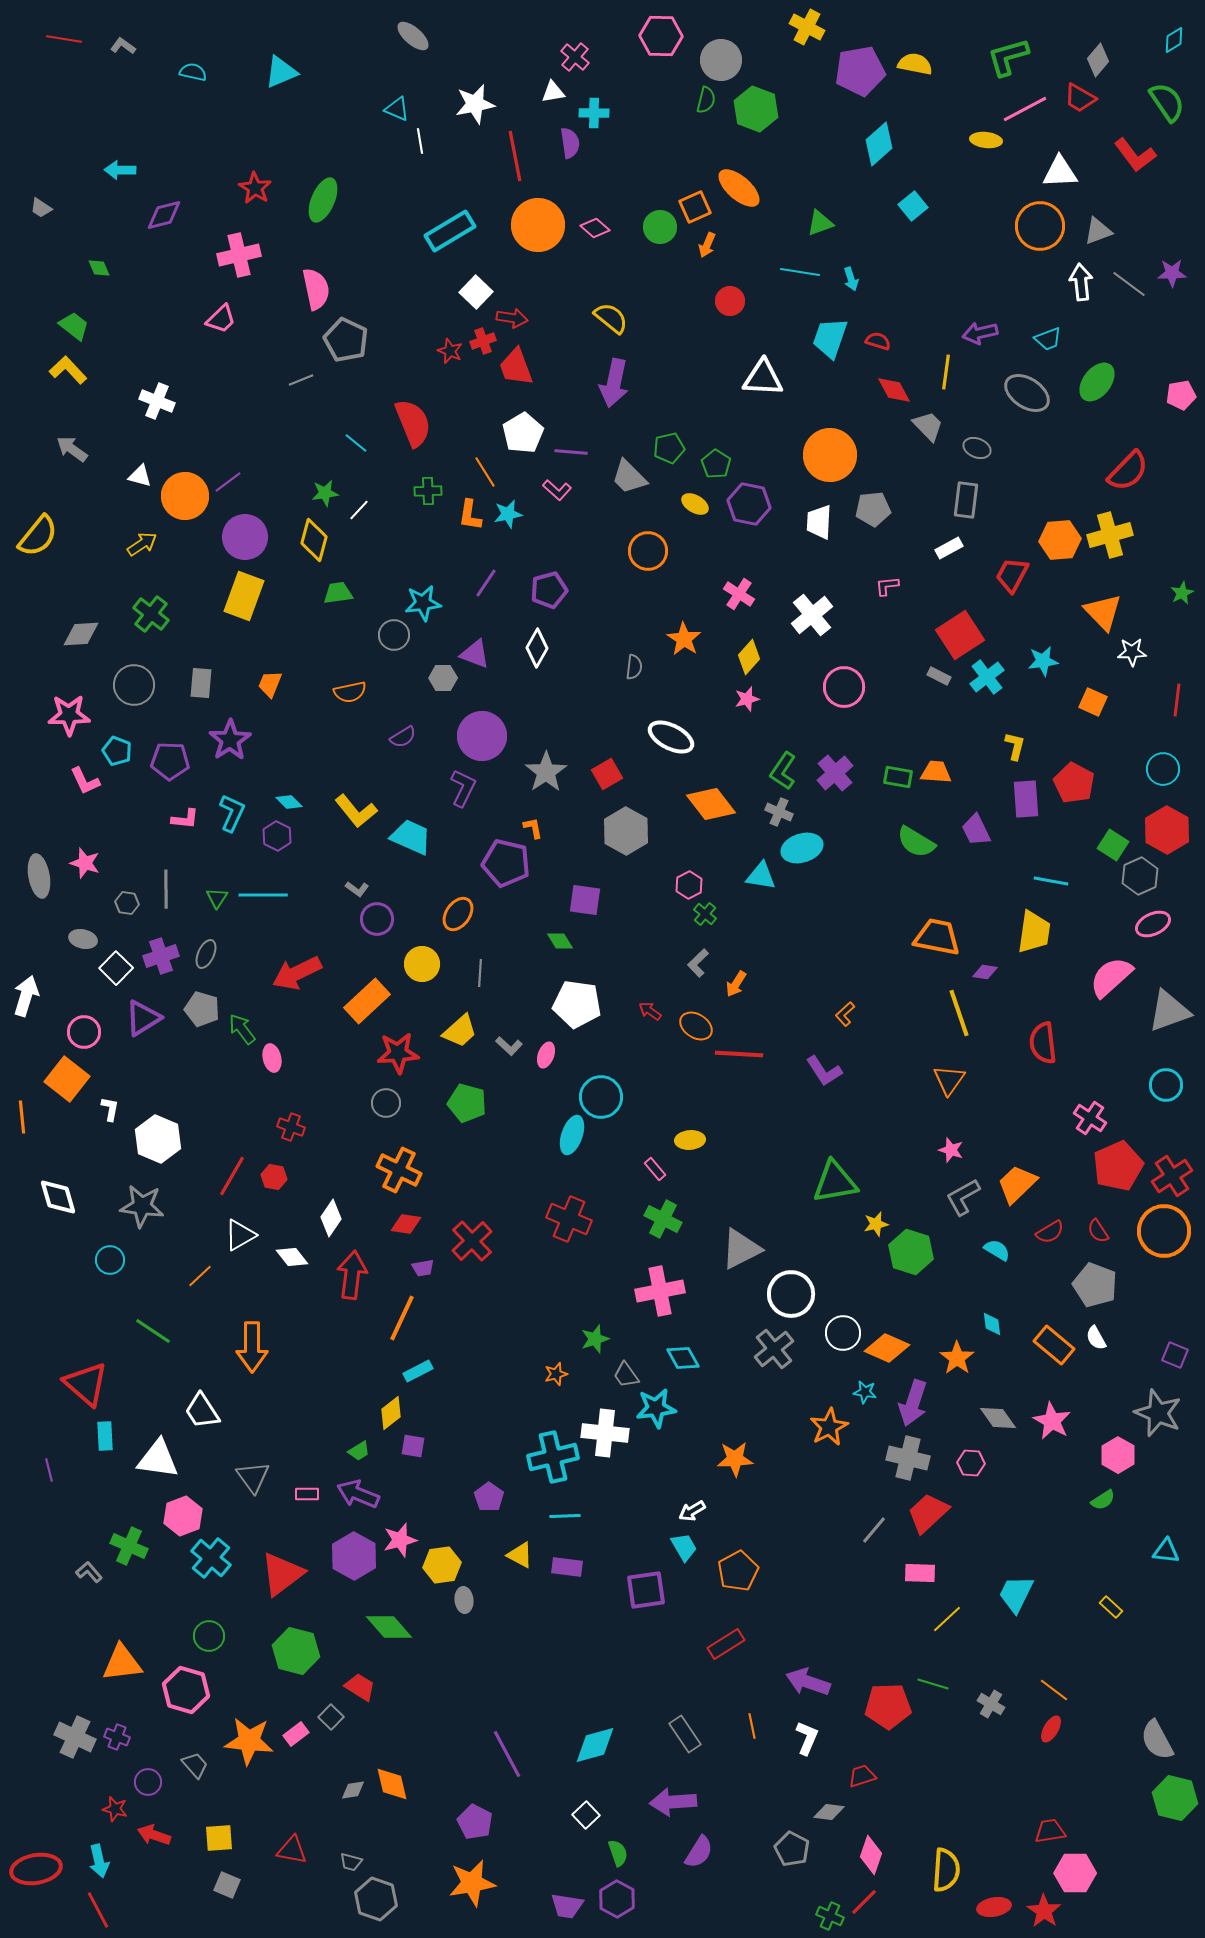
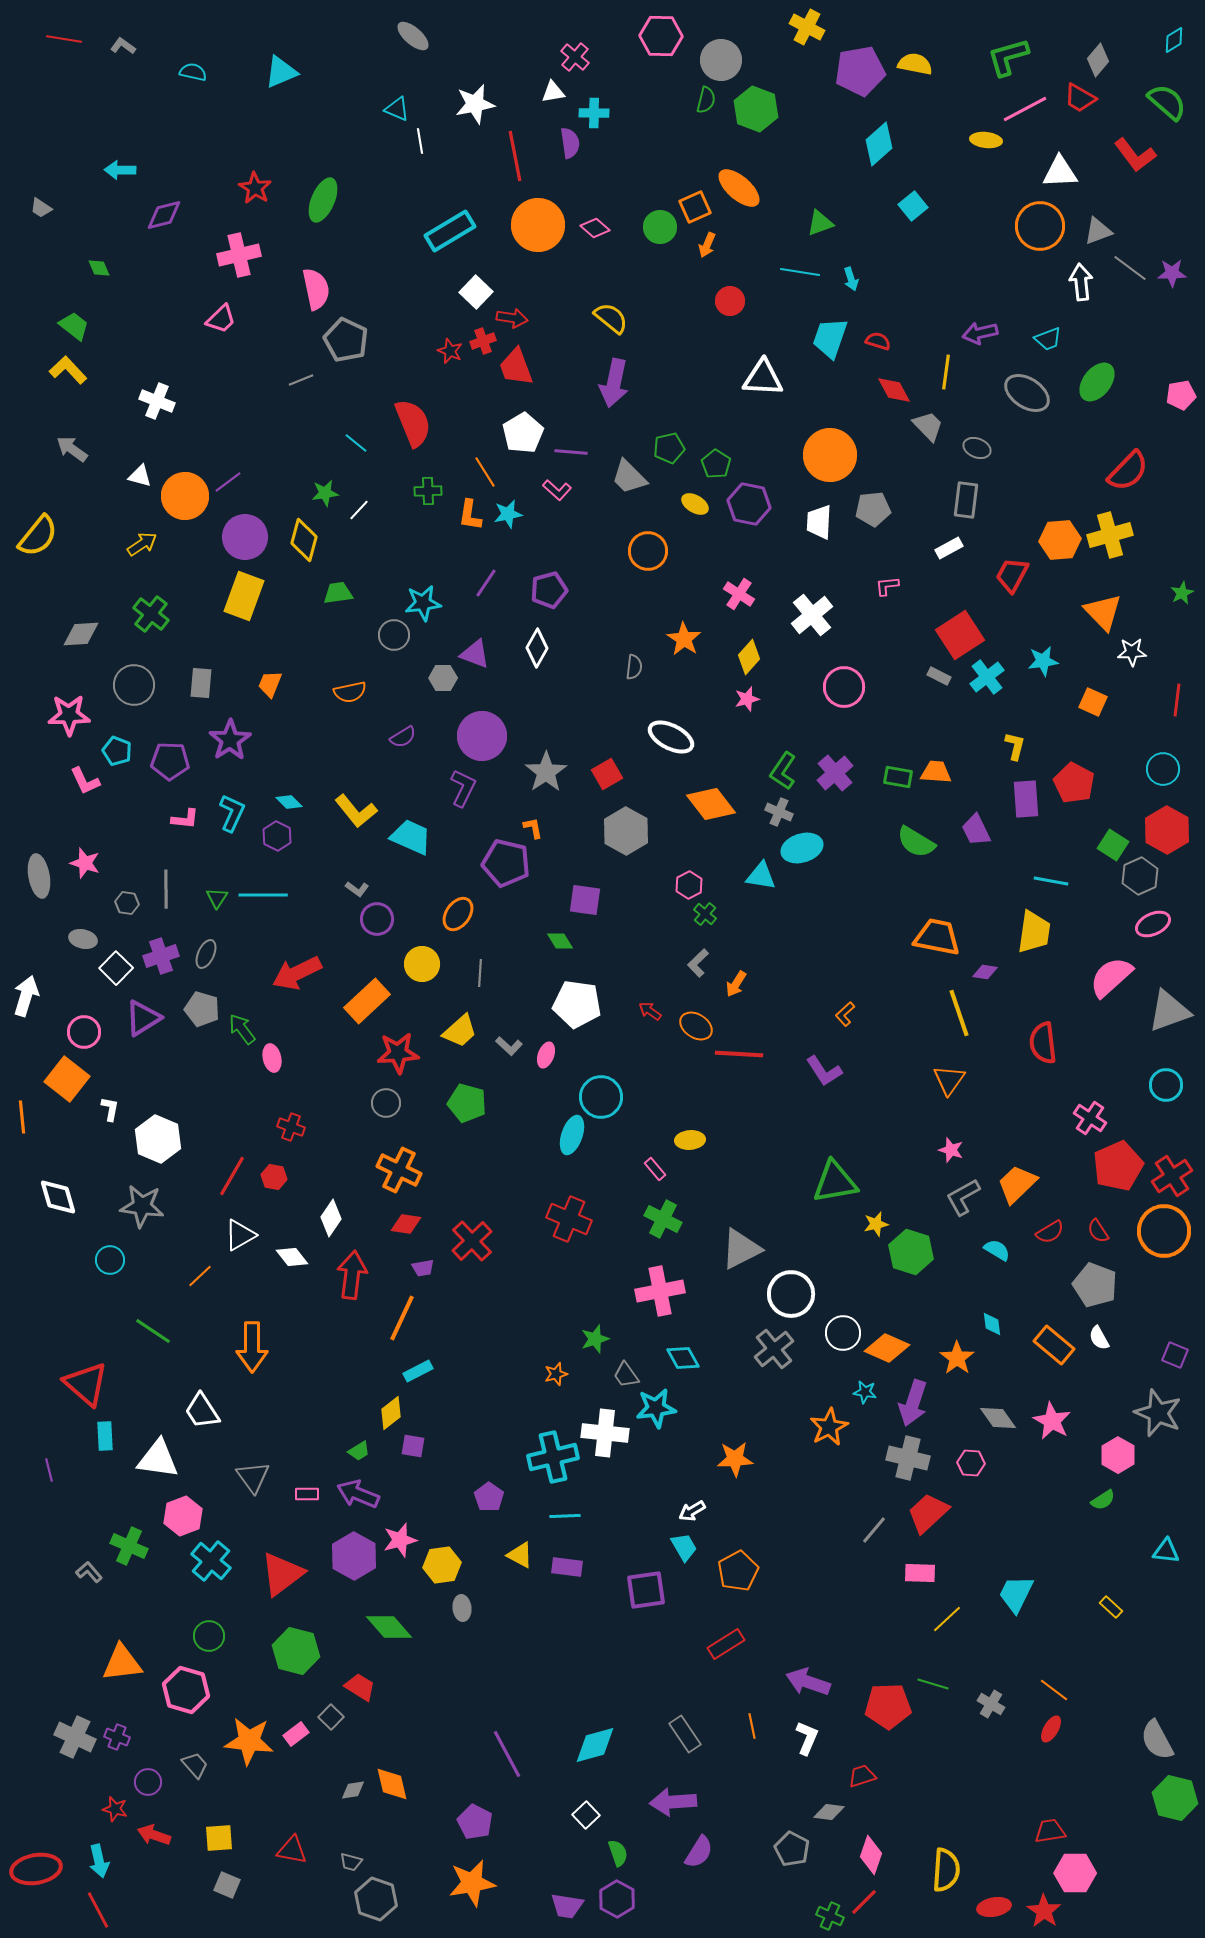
green semicircle at (1167, 102): rotated 15 degrees counterclockwise
gray line at (1129, 284): moved 1 px right, 16 px up
yellow diamond at (314, 540): moved 10 px left
white semicircle at (1096, 1338): moved 3 px right
cyan cross at (211, 1558): moved 3 px down
gray ellipse at (464, 1600): moved 2 px left, 8 px down
